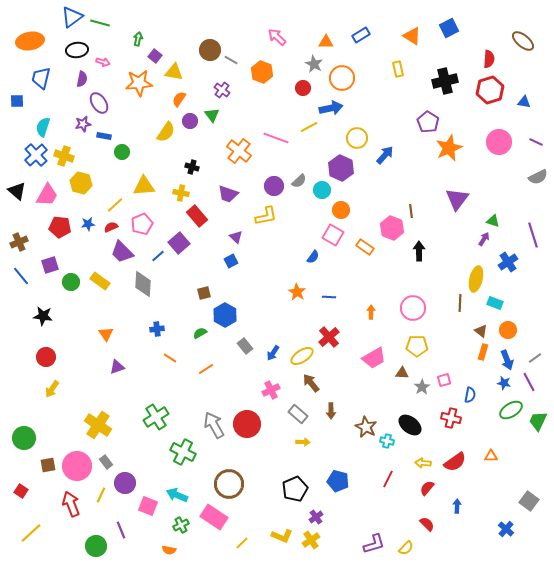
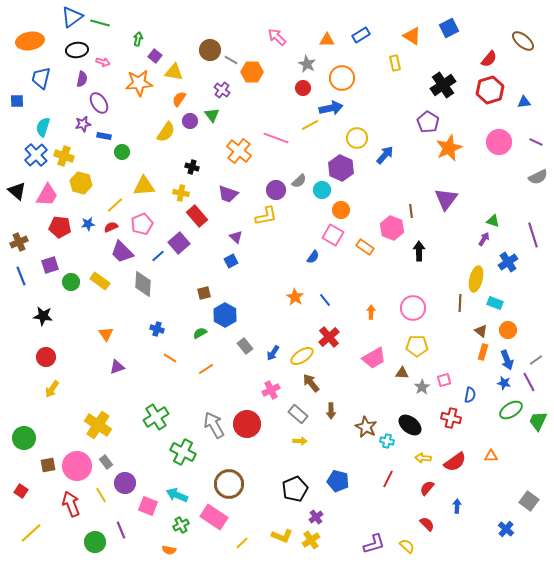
orange triangle at (326, 42): moved 1 px right, 2 px up
red semicircle at (489, 59): rotated 36 degrees clockwise
gray star at (314, 64): moved 7 px left
yellow rectangle at (398, 69): moved 3 px left, 6 px up
orange hexagon at (262, 72): moved 10 px left; rotated 20 degrees counterclockwise
black cross at (445, 81): moved 2 px left, 4 px down; rotated 20 degrees counterclockwise
blue triangle at (524, 102): rotated 16 degrees counterclockwise
yellow line at (309, 127): moved 1 px right, 2 px up
purple circle at (274, 186): moved 2 px right, 4 px down
purple triangle at (457, 199): moved 11 px left
blue line at (21, 276): rotated 18 degrees clockwise
orange star at (297, 292): moved 2 px left, 5 px down
blue line at (329, 297): moved 4 px left, 3 px down; rotated 48 degrees clockwise
blue cross at (157, 329): rotated 24 degrees clockwise
gray line at (535, 358): moved 1 px right, 2 px down
yellow arrow at (303, 442): moved 3 px left, 1 px up
yellow arrow at (423, 463): moved 5 px up
yellow line at (101, 495): rotated 56 degrees counterclockwise
green circle at (96, 546): moved 1 px left, 4 px up
yellow semicircle at (406, 548): moved 1 px right, 2 px up; rotated 91 degrees counterclockwise
